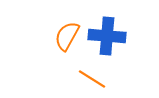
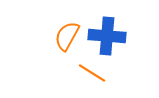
orange line: moved 6 px up
